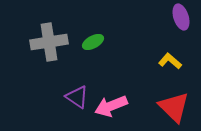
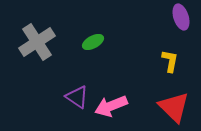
gray cross: moved 12 px left; rotated 24 degrees counterclockwise
yellow L-shape: rotated 60 degrees clockwise
